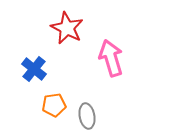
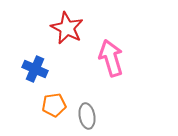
blue cross: moved 1 px right; rotated 15 degrees counterclockwise
